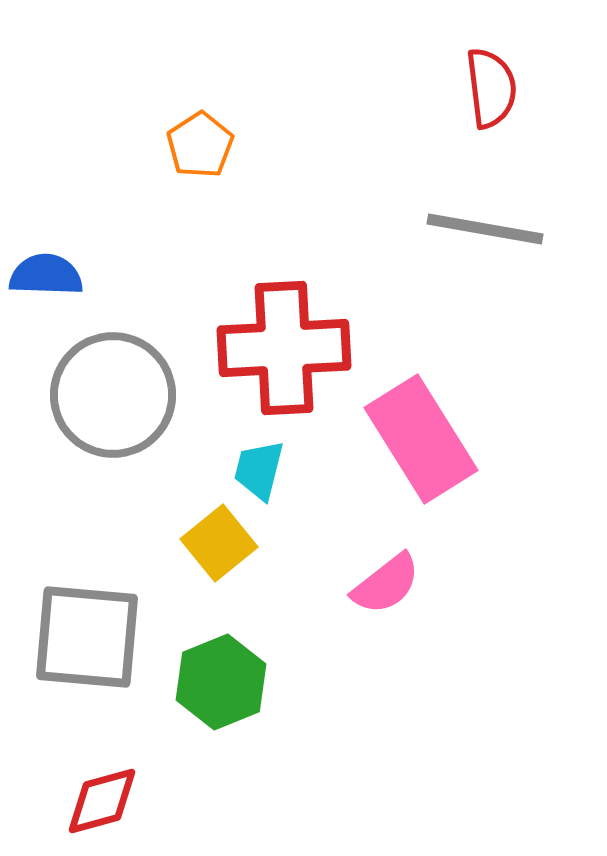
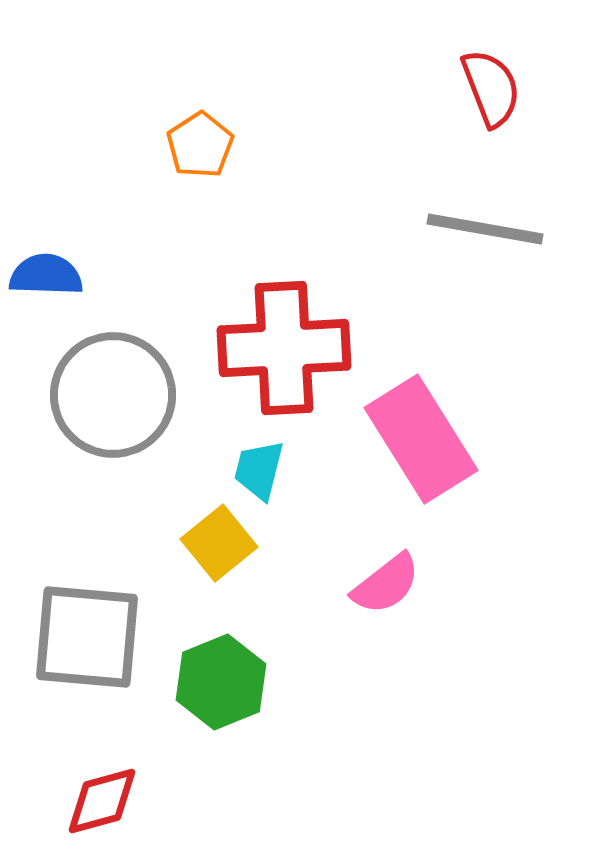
red semicircle: rotated 14 degrees counterclockwise
